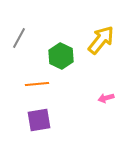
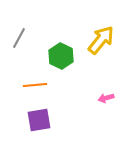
orange line: moved 2 px left, 1 px down
